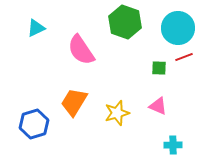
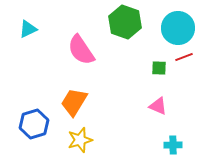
cyan triangle: moved 8 px left, 1 px down
yellow star: moved 37 px left, 27 px down
